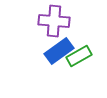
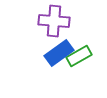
blue rectangle: moved 2 px down
